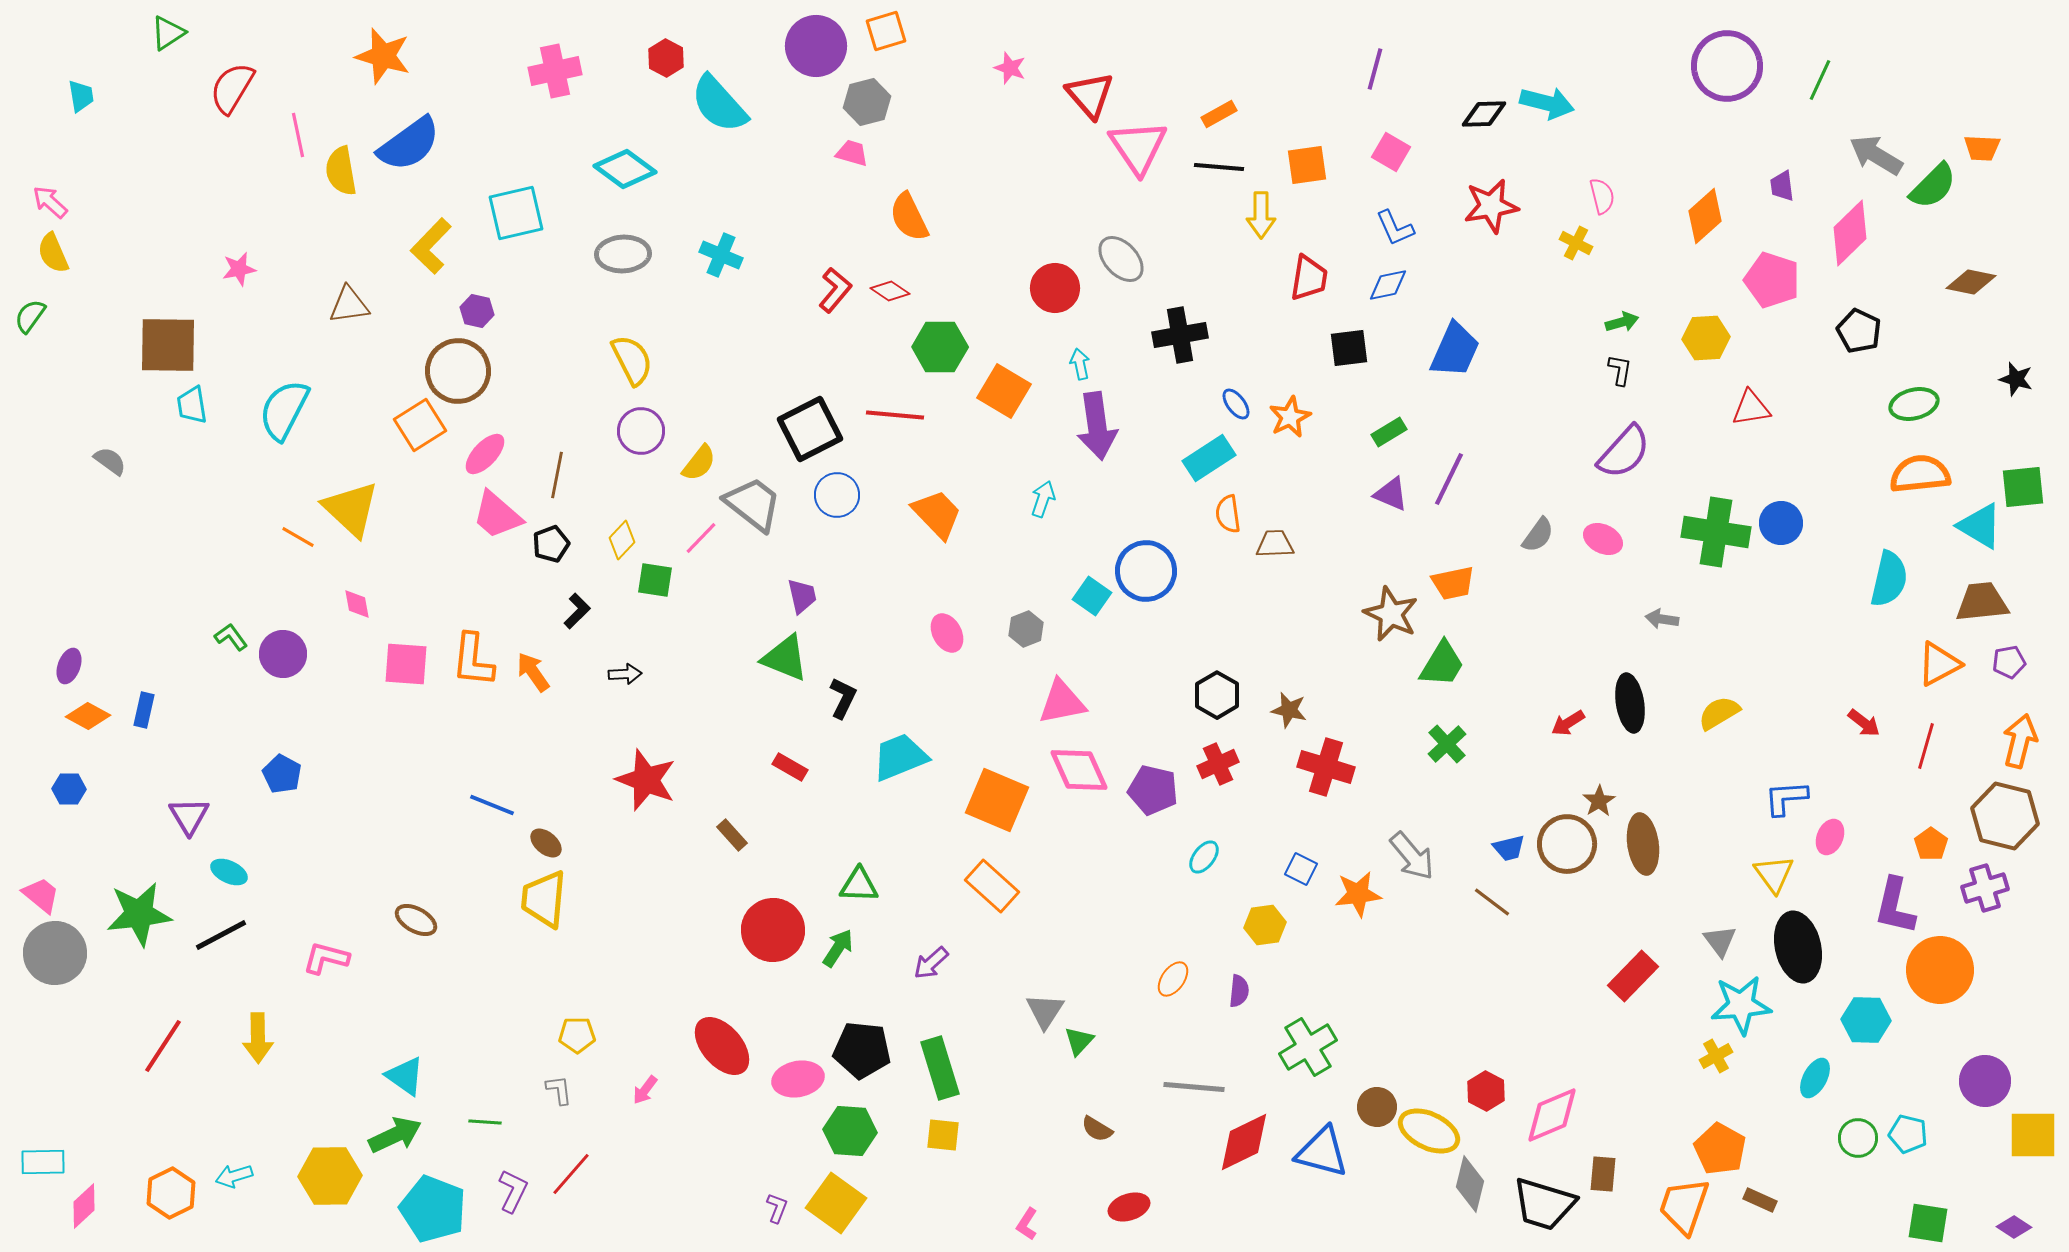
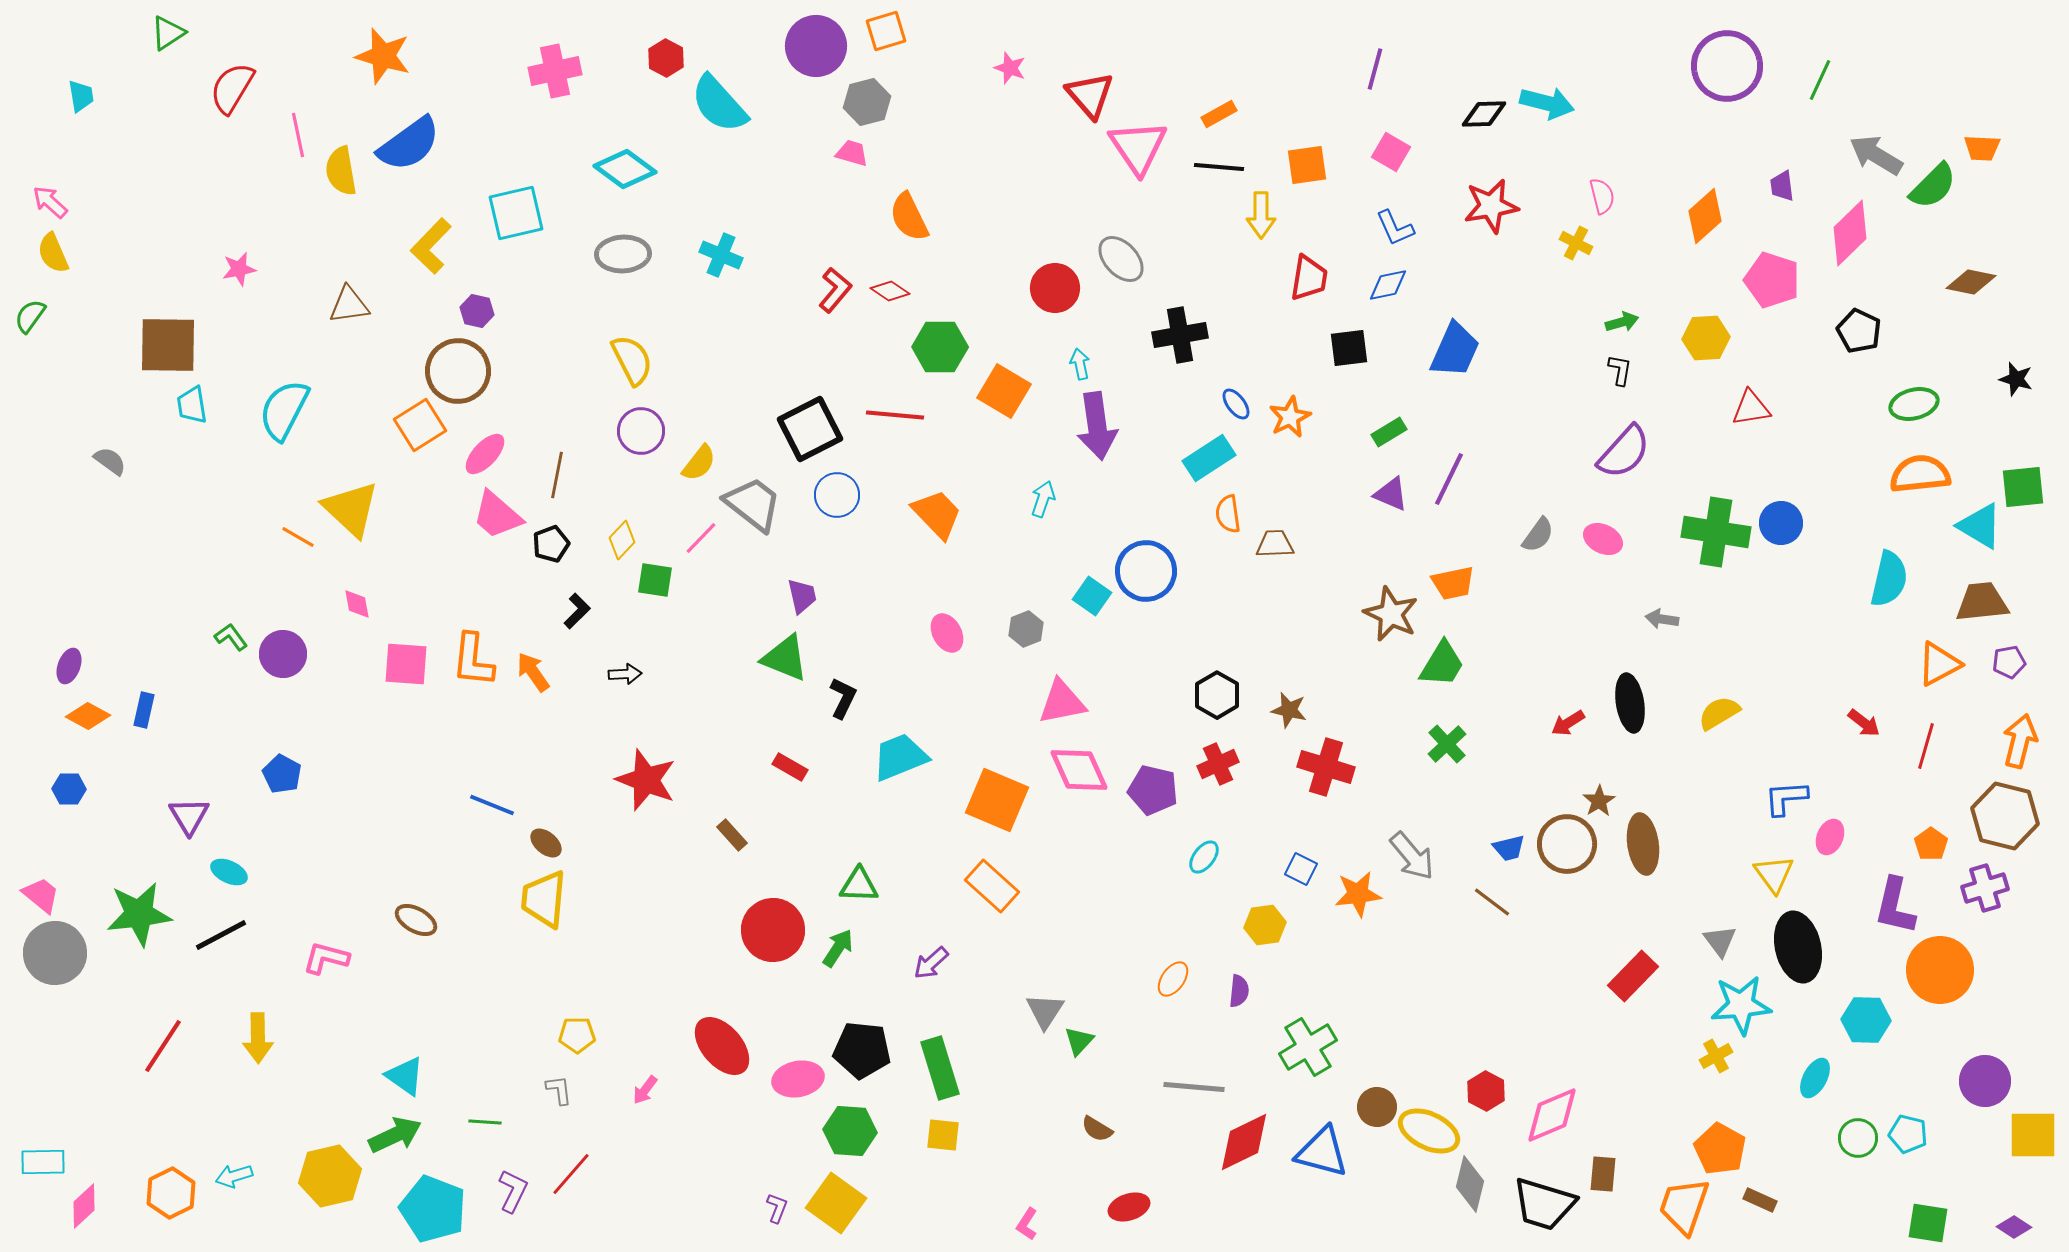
yellow hexagon at (330, 1176): rotated 12 degrees counterclockwise
